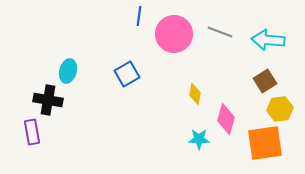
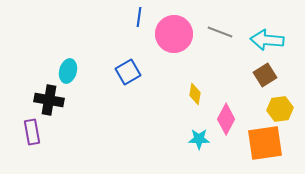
blue line: moved 1 px down
cyan arrow: moved 1 px left
blue square: moved 1 px right, 2 px up
brown square: moved 6 px up
black cross: moved 1 px right
pink diamond: rotated 12 degrees clockwise
